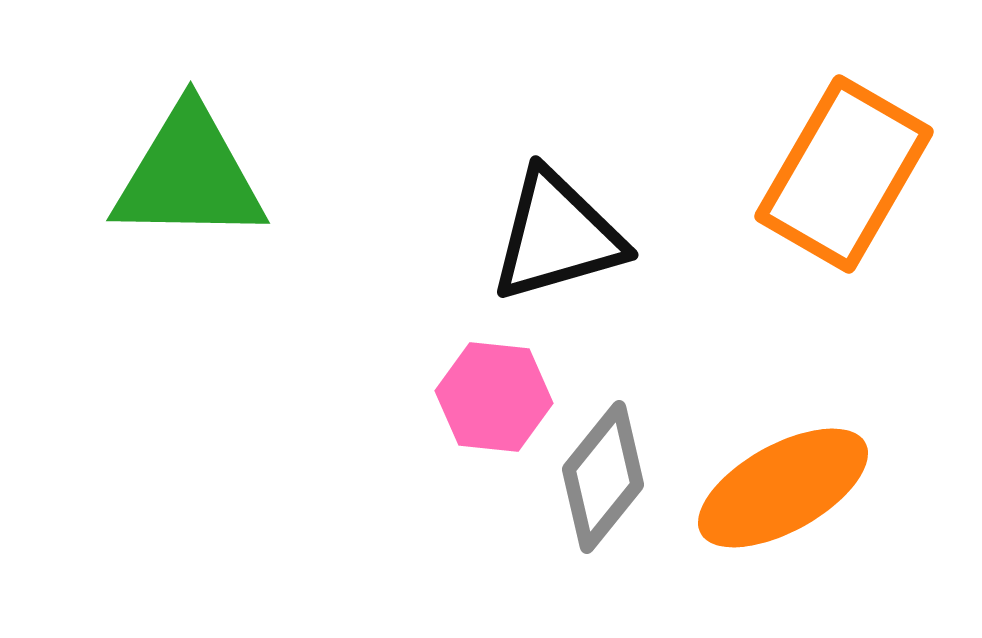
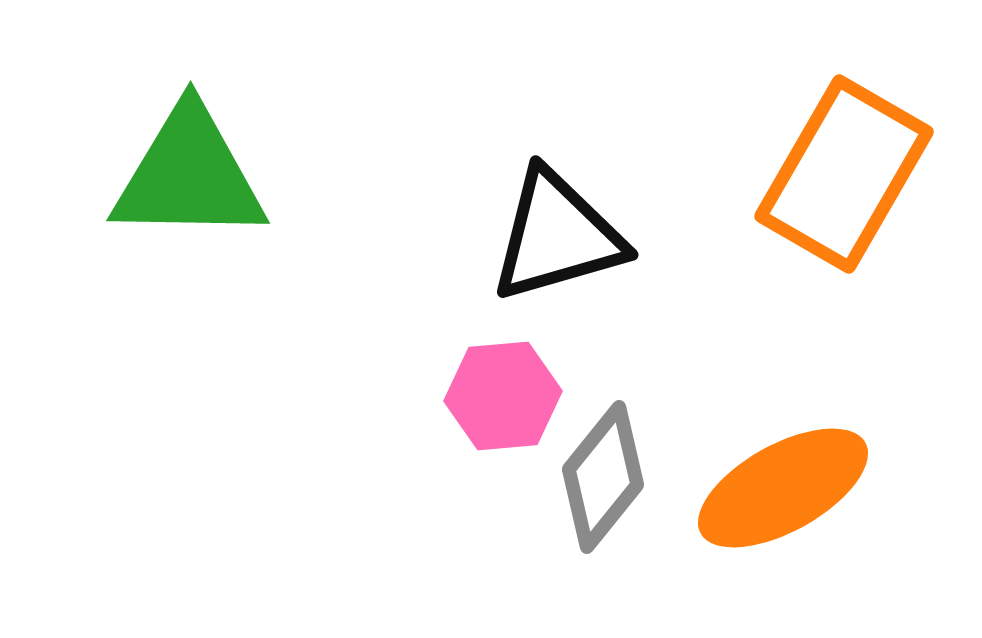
pink hexagon: moved 9 px right, 1 px up; rotated 11 degrees counterclockwise
